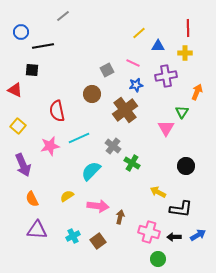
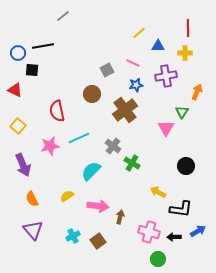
blue circle: moved 3 px left, 21 px down
purple triangle: moved 4 px left; rotated 45 degrees clockwise
blue arrow: moved 4 px up
